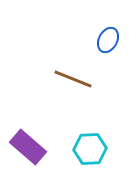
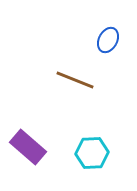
brown line: moved 2 px right, 1 px down
cyan hexagon: moved 2 px right, 4 px down
